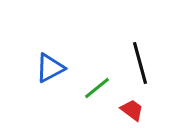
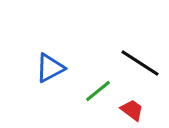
black line: rotated 42 degrees counterclockwise
green line: moved 1 px right, 3 px down
